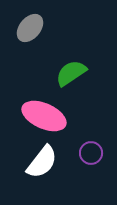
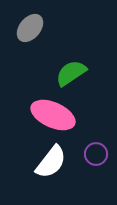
pink ellipse: moved 9 px right, 1 px up
purple circle: moved 5 px right, 1 px down
white semicircle: moved 9 px right
